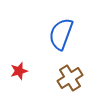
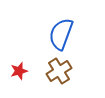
brown cross: moved 11 px left, 7 px up
